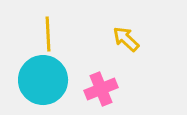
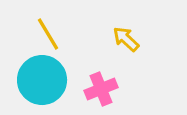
yellow line: rotated 28 degrees counterclockwise
cyan circle: moved 1 px left
